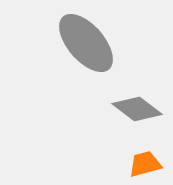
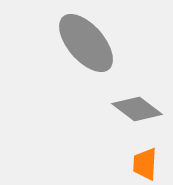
orange trapezoid: rotated 72 degrees counterclockwise
